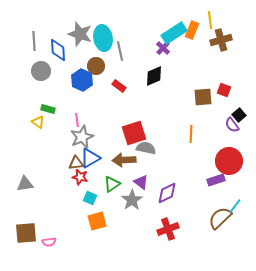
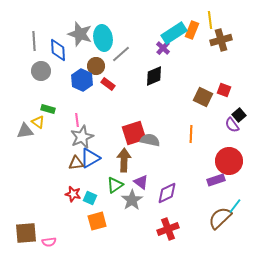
gray line at (120, 51): moved 1 px right, 3 px down; rotated 60 degrees clockwise
red rectangle at (119, 86): moved 11 px left, 2 px up
brown square at (203, 97): rotated 30 degrees clockwise
gray semicircle at (146, 148): moved 4 px right, 8 px up
brown arrow at (124, 160): rotated 95 degrees clockwise
red star at (80, 177): moved 7 px left, 17 px down
gray triangle at (25, 184): moved 53 px up
green triangle at (112, 184): moved 3 px right, 1 px down
